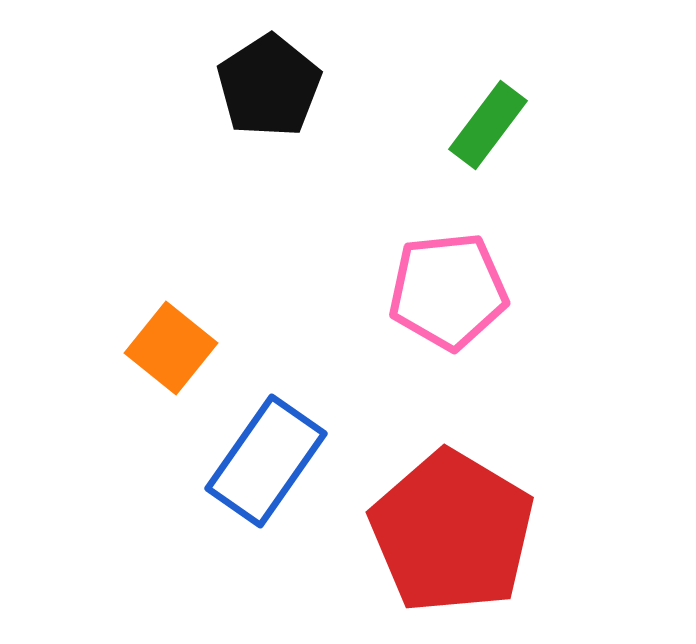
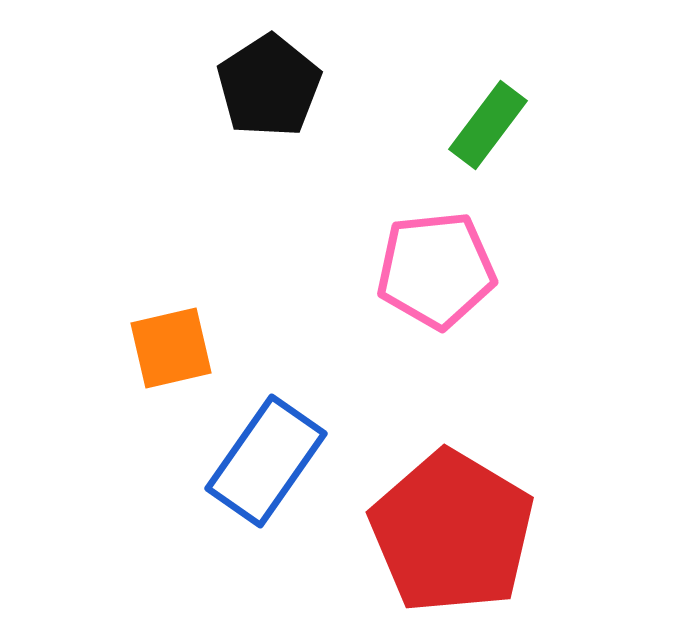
pink pentagon: moved 12 px left, 21 px up
orange square: rotated 38 degrees clockwise
